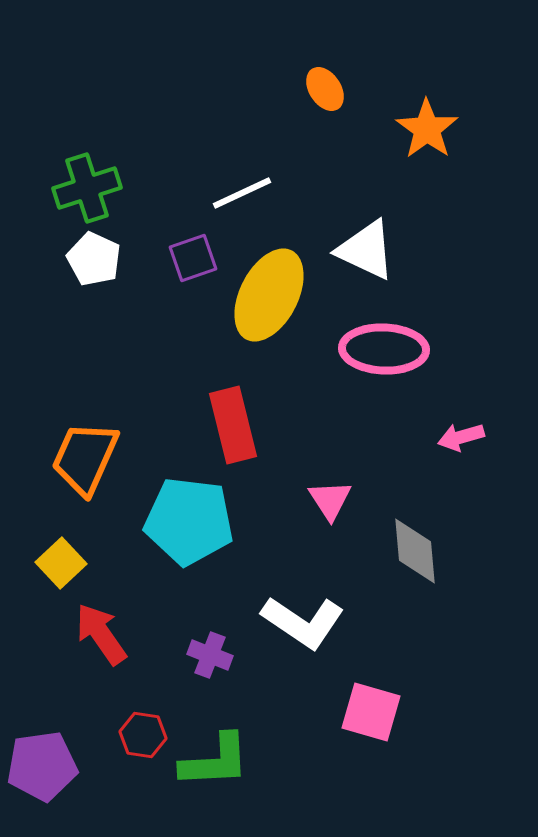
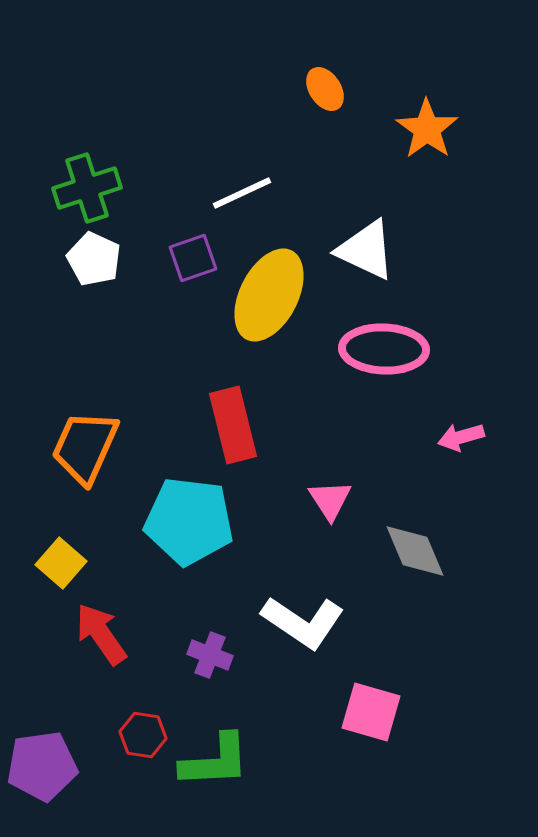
orange trapezoid: moved 11 px up
gray diamond: rotated 18 degrees counterclockwise
yellow square: rotated 6 degrees counterclockwise
